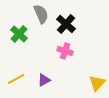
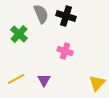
black cross: moved 8 px up; rotated 24 degrees counterclockwise
purple triangle: rotated 32 degrees counterclockwise
